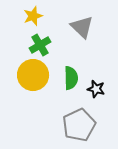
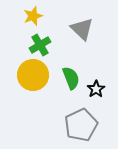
gray triangle: moved 2 px down
green semicircle: rotated 20 degrees counterclockwise
black star: rotated 24 degrees clockwise
gray pentagon: moved 2 px right
